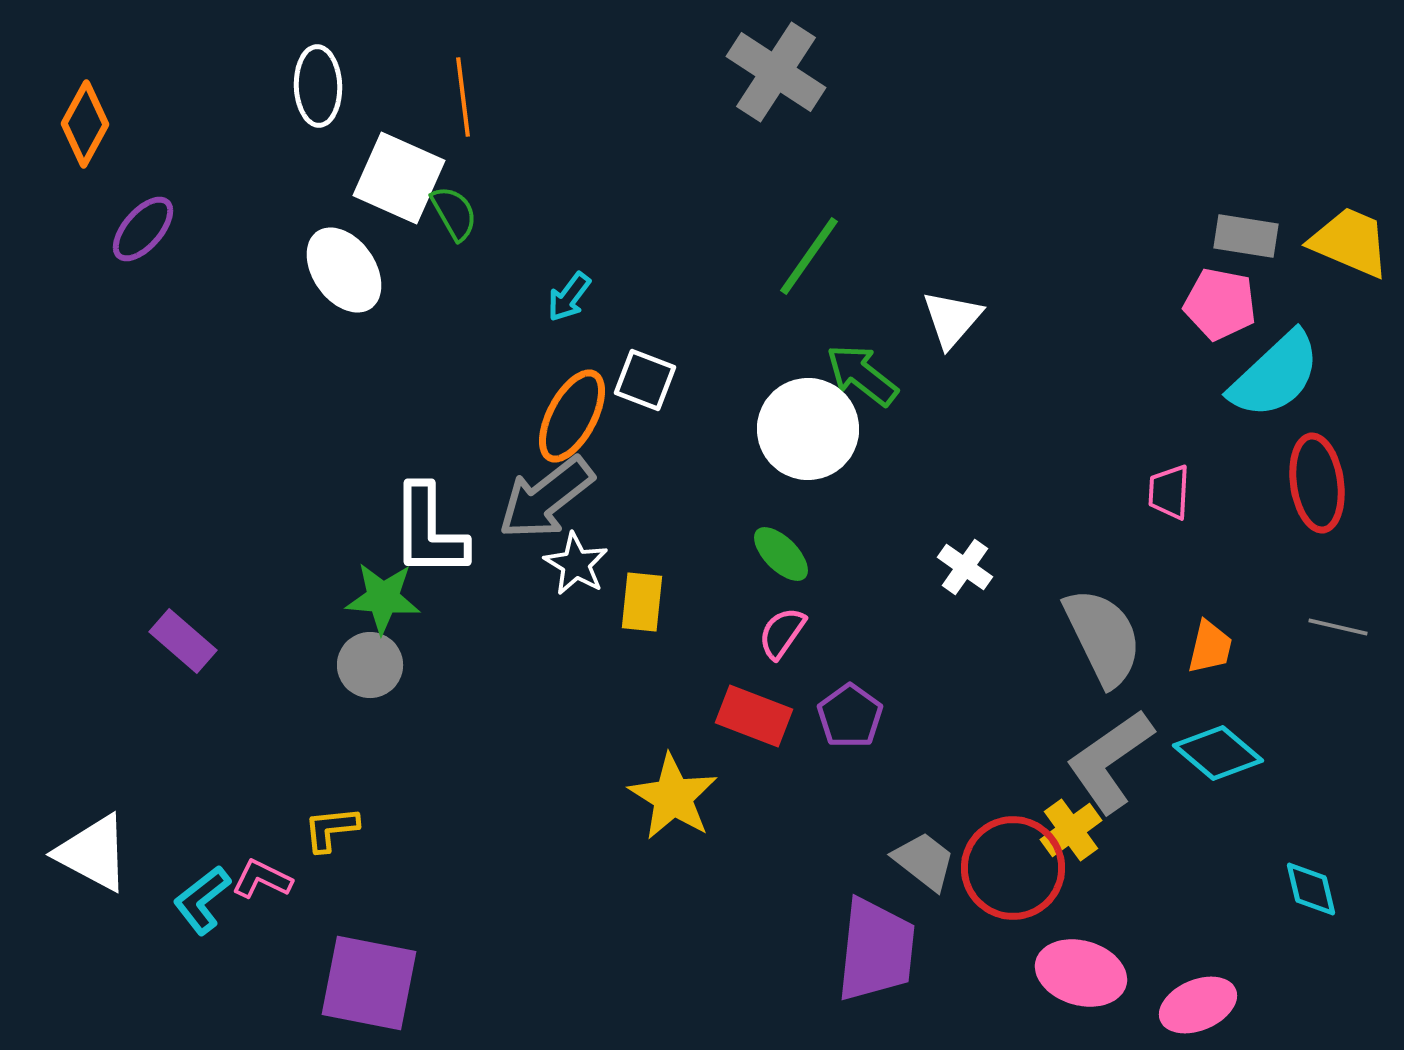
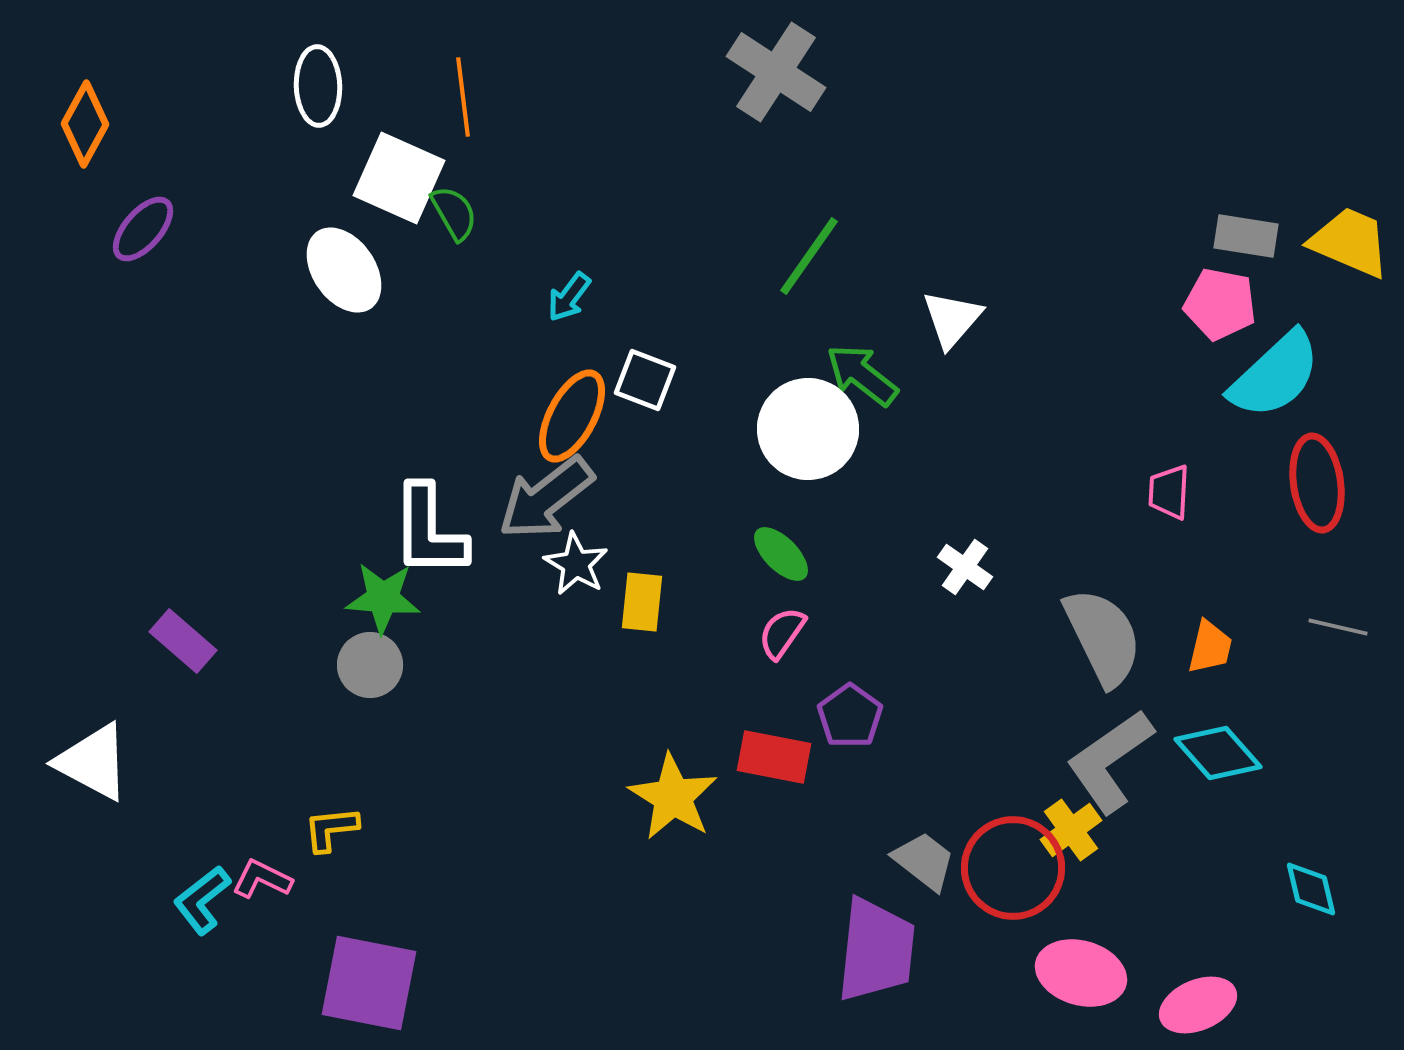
red rectangle at (754, 716): moved 20 px right, 41 px down; rotated 10 degrees counterclockwise
cyan diamond at (1218, 753): rotated 8 degrees clockwise
white triangle at (93, 853): moved 91 px up
